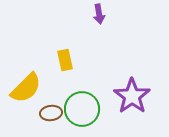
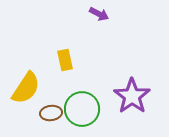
purple arrow: rotated 54 degrees counterclockwise
yellow semicircle: rotated 12 degrees counterclockwise
